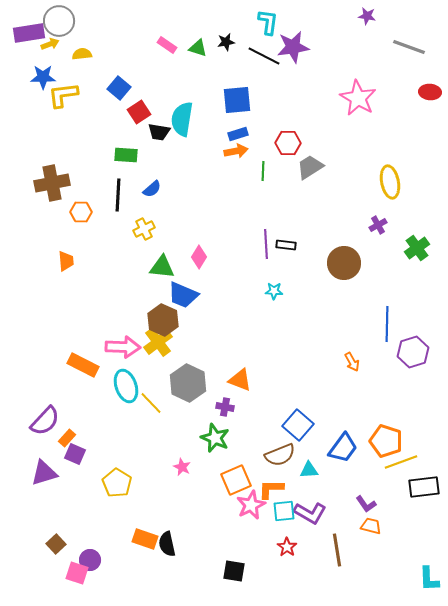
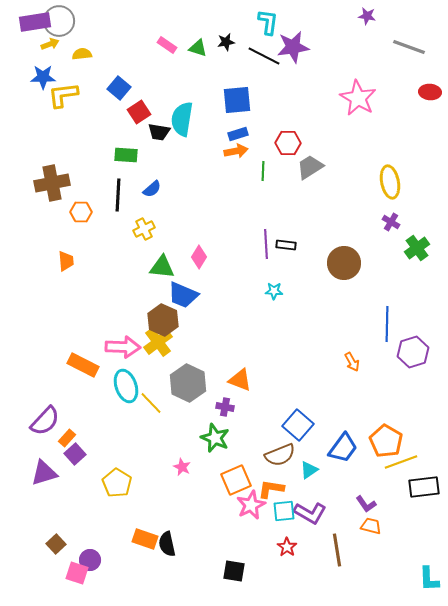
purple rectangle at (29, 33): moved 6 px right, 11 px up
purple cross at (378, 225): moved 13 px right, 3 px up; rotated 30 degrees counterclockwise
orange pentagon at (386, 441): rotated 12 degrees clockwise
purple square at (75, 454): rotated 25 degrees clockwise
cyan triangle at (309, 470): rotated 30 degrees counterclockwise
orange L-shape at (271, 489): rotated 8 degrees clockwise
